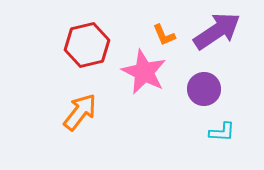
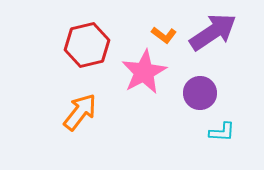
purple arrow: moved 4 px left, 1 px down
orange L-shape: rotated 30 degrees counterclockwise
pink star: rotated 18 degrees clockwise
purple circle: moved 4 px left, 4 px down
